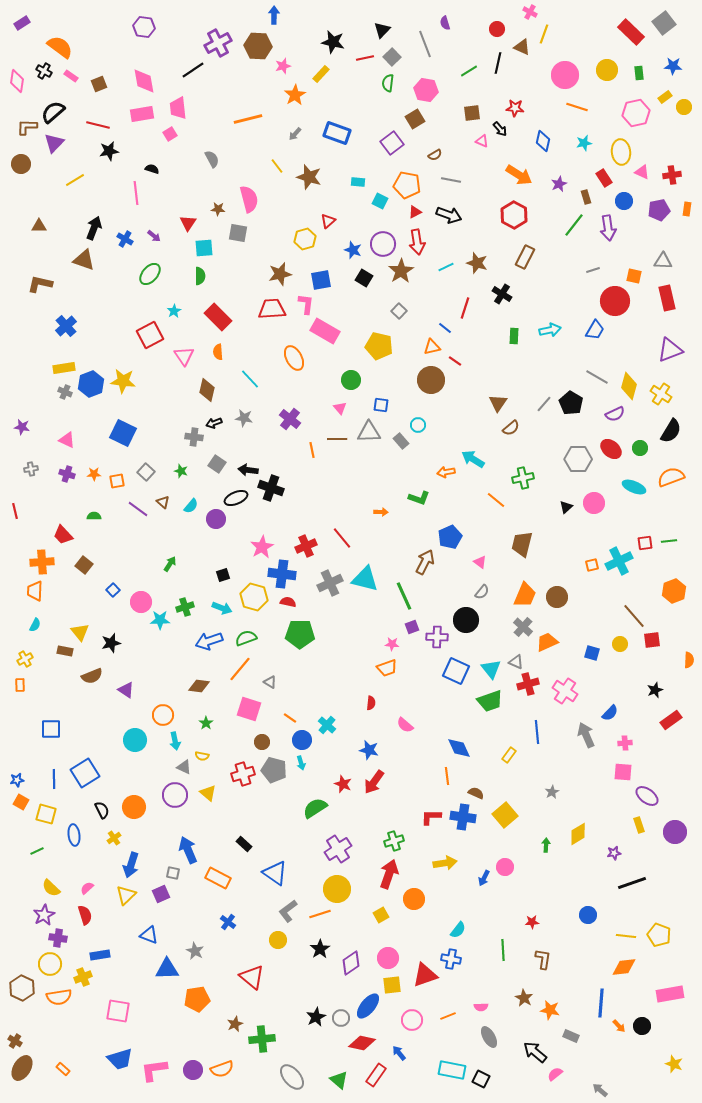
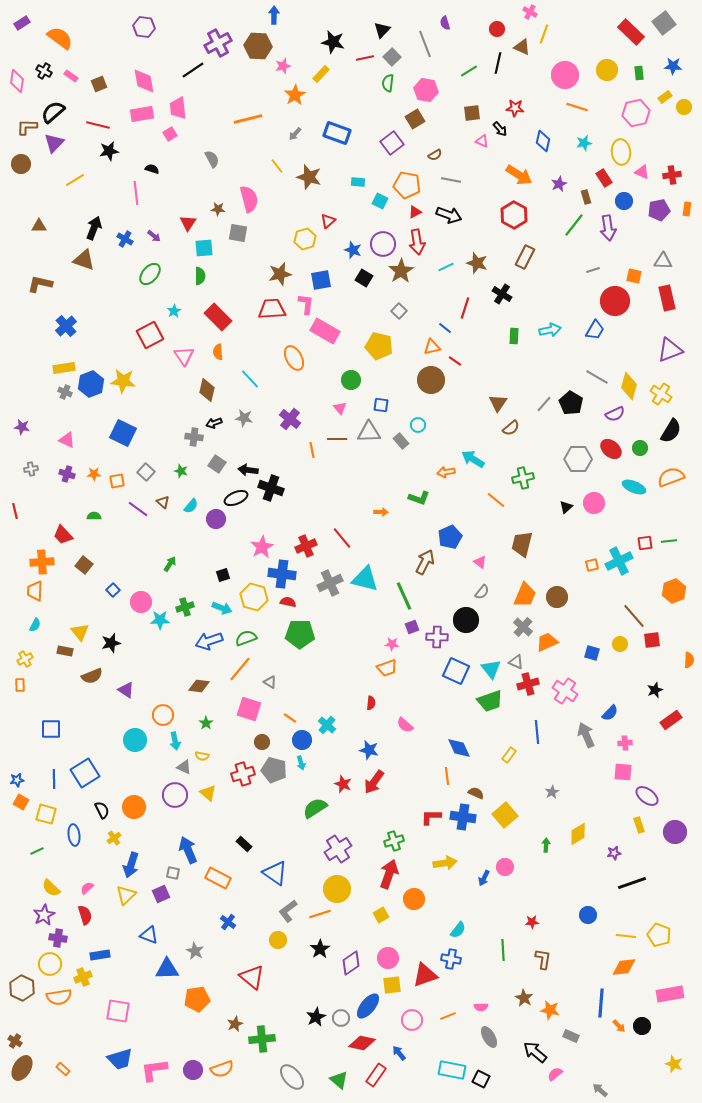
orange semicircle at (60, 47): moved 9 px up
